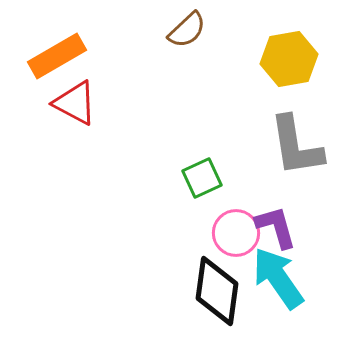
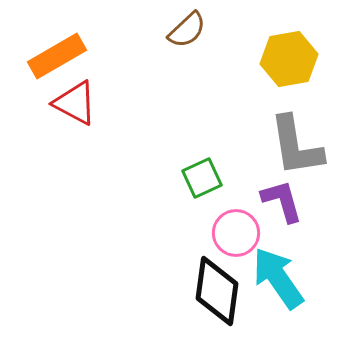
purple L-shape: moved 6 px right, 26 px up
